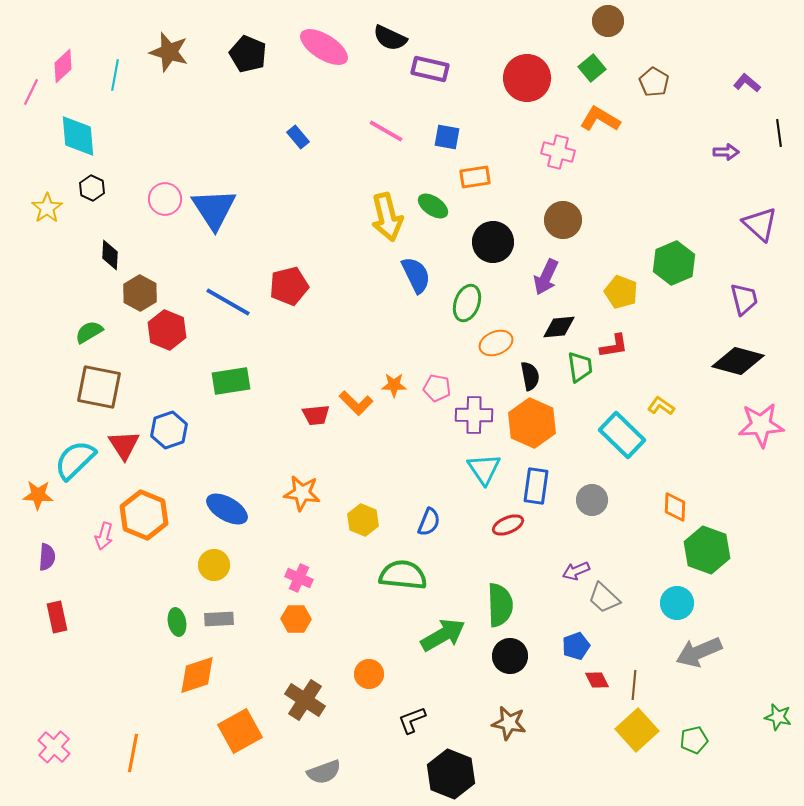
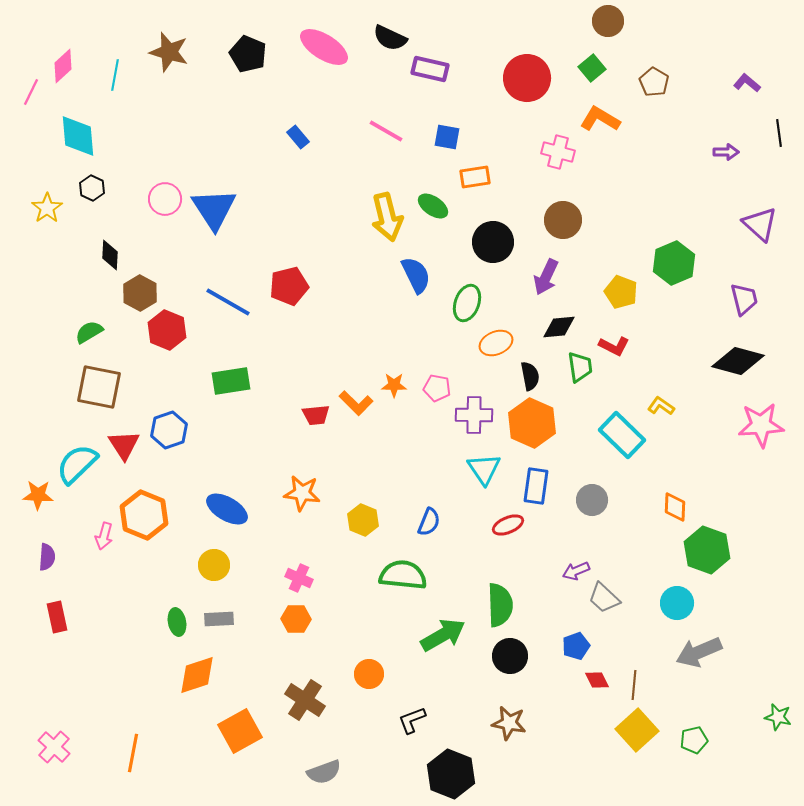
red L-shape at (614, 346): rotated 36 degrees clockwise
cyan semicircle at (75, 460): moved 2 px right, 4 px down
